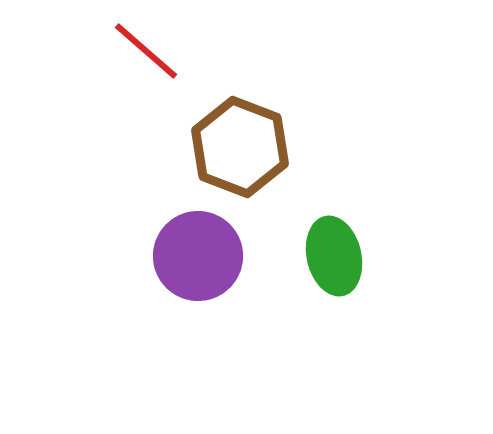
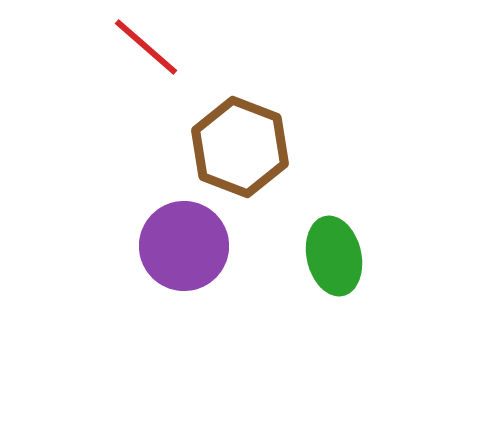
red line: moved 4 px up
purple circle: moved 14 px left, 10 px up
